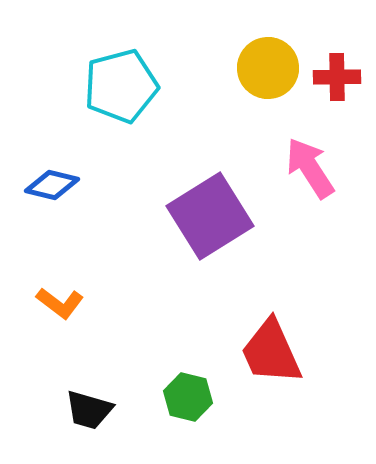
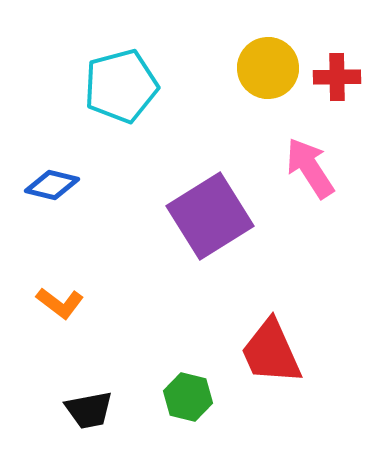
black trapezoid: rotated 27 degrees counterclockwise
